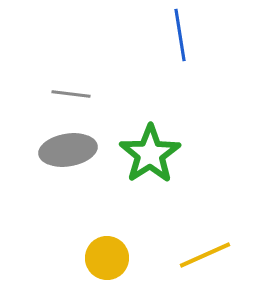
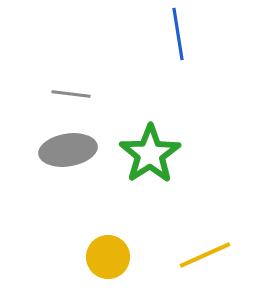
blue line: moved 2 px left, 1 px up
yellow circle: moved 1 px right, 1 px up
